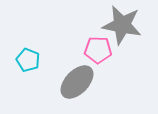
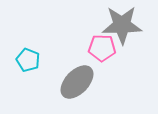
gray star: rotated 12 degrees counterclockwise
pink pentagon: moved 4 px right, 2 px up
